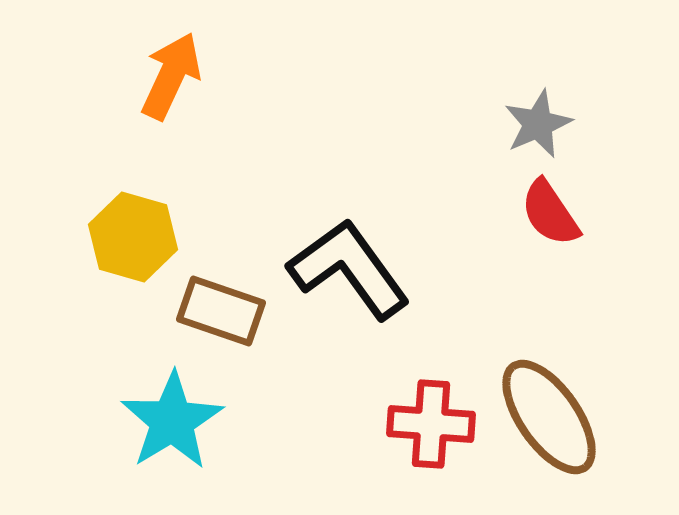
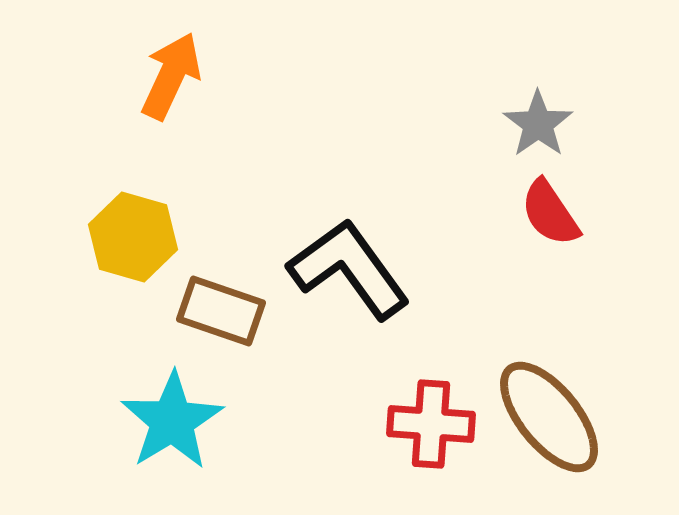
gray star: rotated 12 degrees counterclockwise
brown ellipse: rotated 4 degrees counterclockwise
